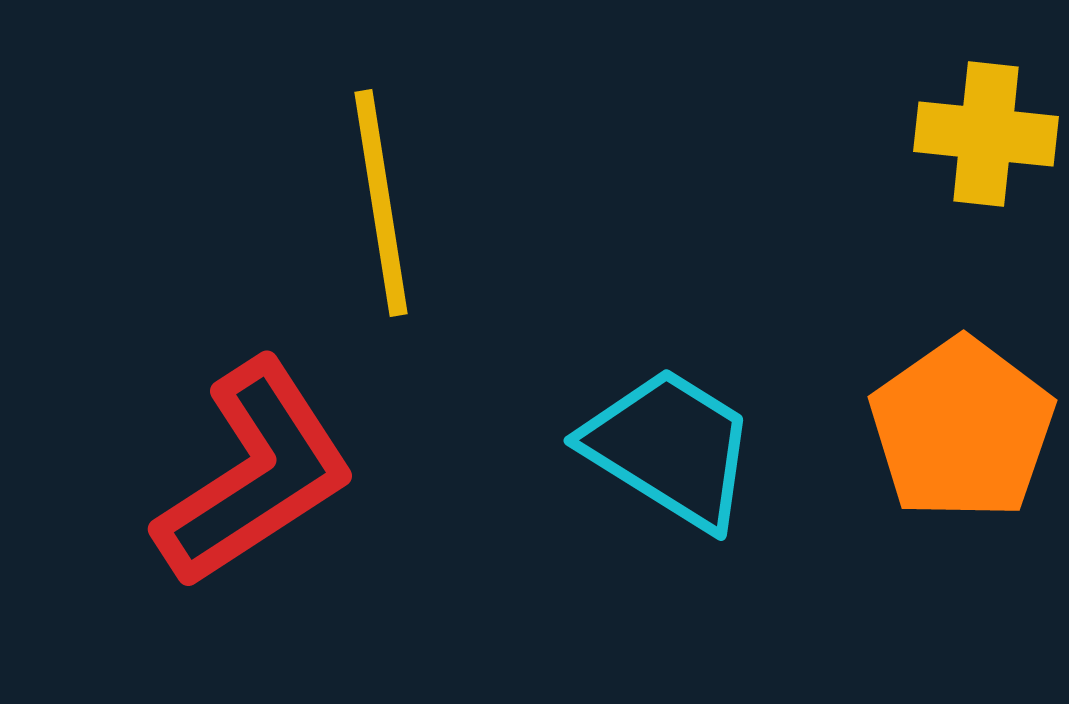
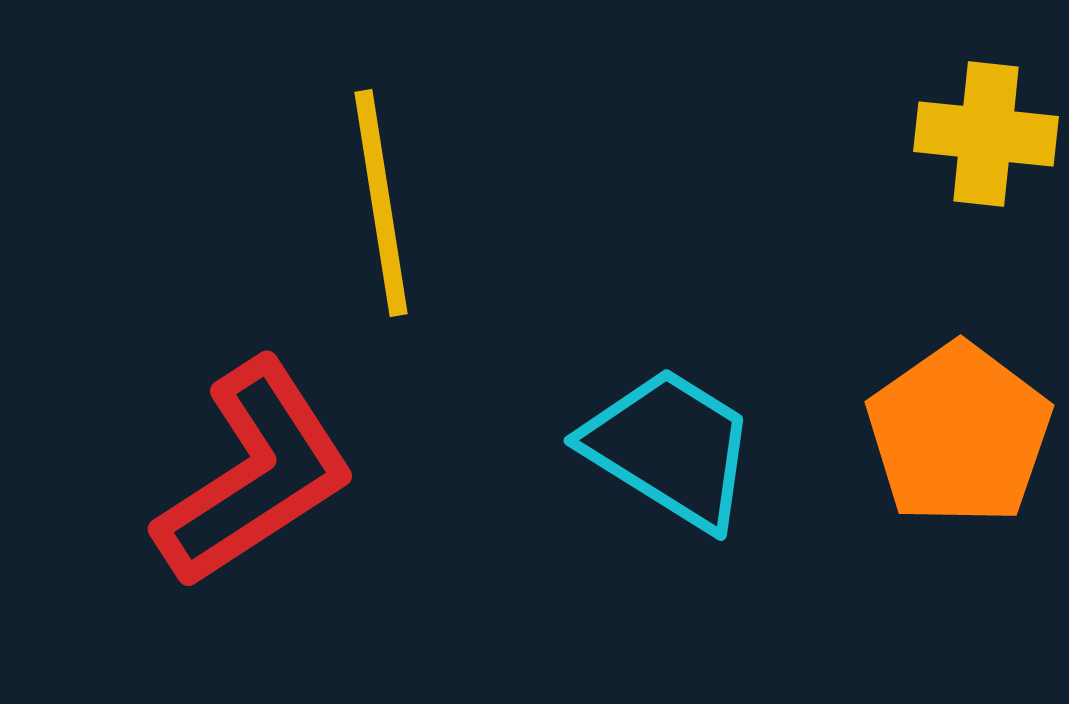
orange pentagon: moved 3 px left, 5 px down
